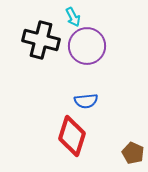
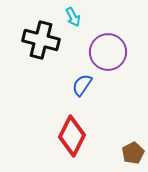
purple circle: moved 21 px right, 6 px down
blue semicircle: moved 4 px left, 16 px up; rotated 130 degrees clockwise
red diamond: rotated 9 degrees clockwise
brown pentagon: rotated 20 degrees clockwise
